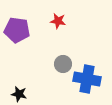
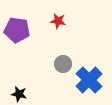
blue cross: moved 2 px right, 1 px down; rotated 36 degrees clockwise
